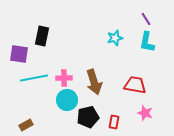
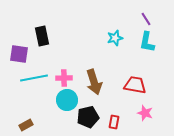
black rectangle: rotated 24 degrees counterclockwise
